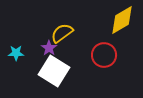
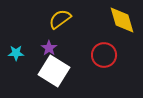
yellow diamond: rotated 76 degrees counterclockwise
yellow semicircle: moved 2 px left, 14 px up
